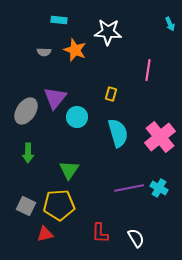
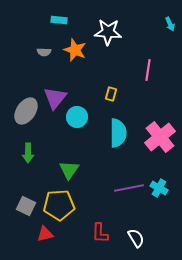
cyan semicircle: rotated 16 degrees clockwise
